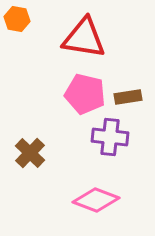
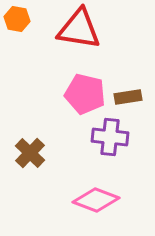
red triangle: moved 5 px left, 9 px up
